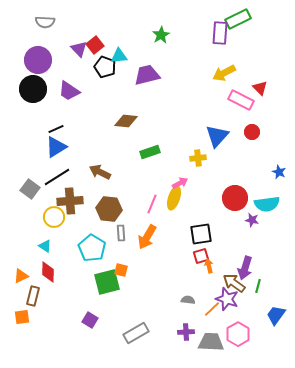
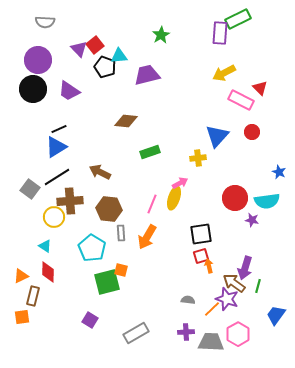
black line at (56, 129): moved 3 px right
cyan semicircle at (267, 204): moved 3 px up
